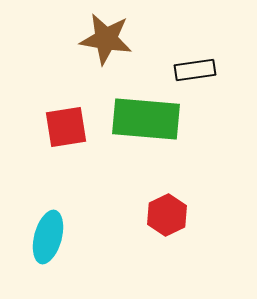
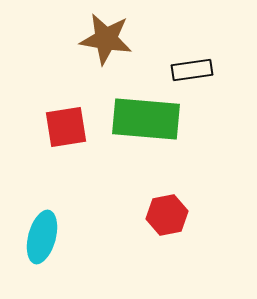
black rectangle: moved 3 px left
red hexagon: rotated 15 degrees clockwise
cyan ellipse: moved 6 px left
